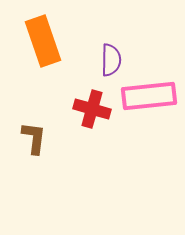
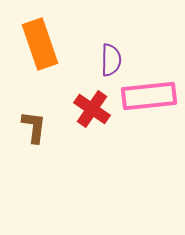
orange rectangle: moved 3 px left, 3 px down
red cross: rotated 18 degrees clockwise
brown L-shape: moved 11 px up
